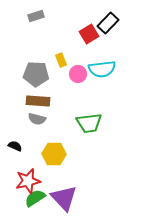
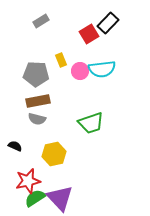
gray rectangle: moved 5 px right, 5 px down; rotated 14 degrees counterclockwise
pink circle: moved 2 px right, 3 px up
brown rectangle: rotated 15 degrees counterclockwise
green trapezoid: moved 2 px right; rotated 12 degrees counterclockwise
yellow hexagon: rotated 15 degrees counterclockwise
purple triangle: moved 4 px left
